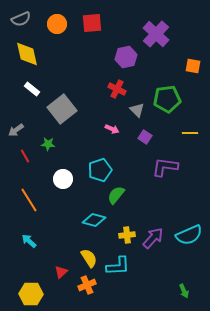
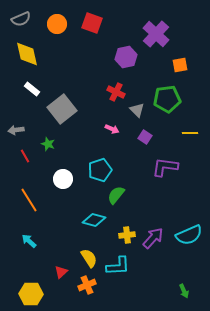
red square: rotated 25 degrees clockwise
orange square: moved 13 px left, 1 px up; rotated 21 degrees counterclockwise
red cross: moved 1 px left, 3 px down
gray arrow: rotated 28 degrees clockwise
green star: rotated 16 degrees clockwise
